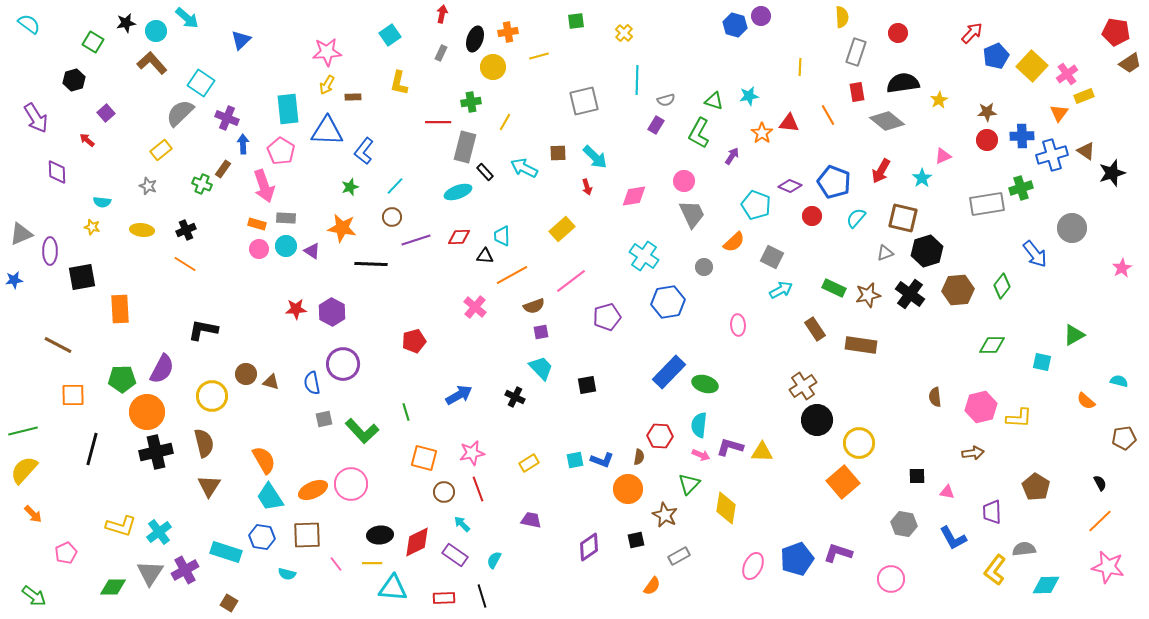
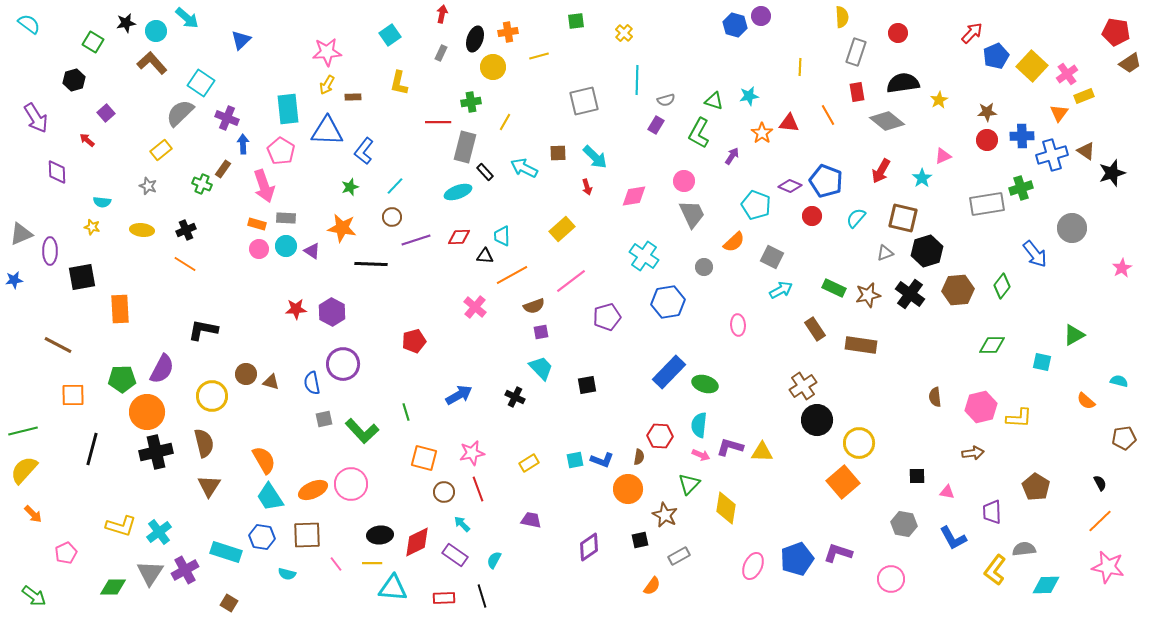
blue pentagon at (834, 182): moved 8 px left, 1 px up
black square at (636, 540): moved 4 px right
